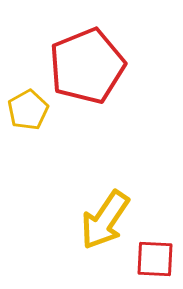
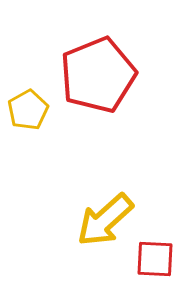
red pentagon: moved 11 px right, 9 px down
yellow arrow: rotated 14 degrees clockwise
